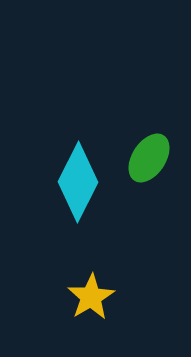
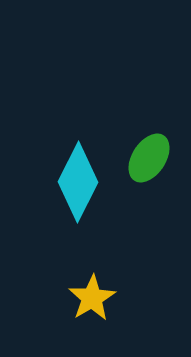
yellow star: moved 1 px right, 1 px down
